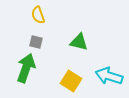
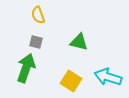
cyan arrow: moved 1 px left, 1 px down
